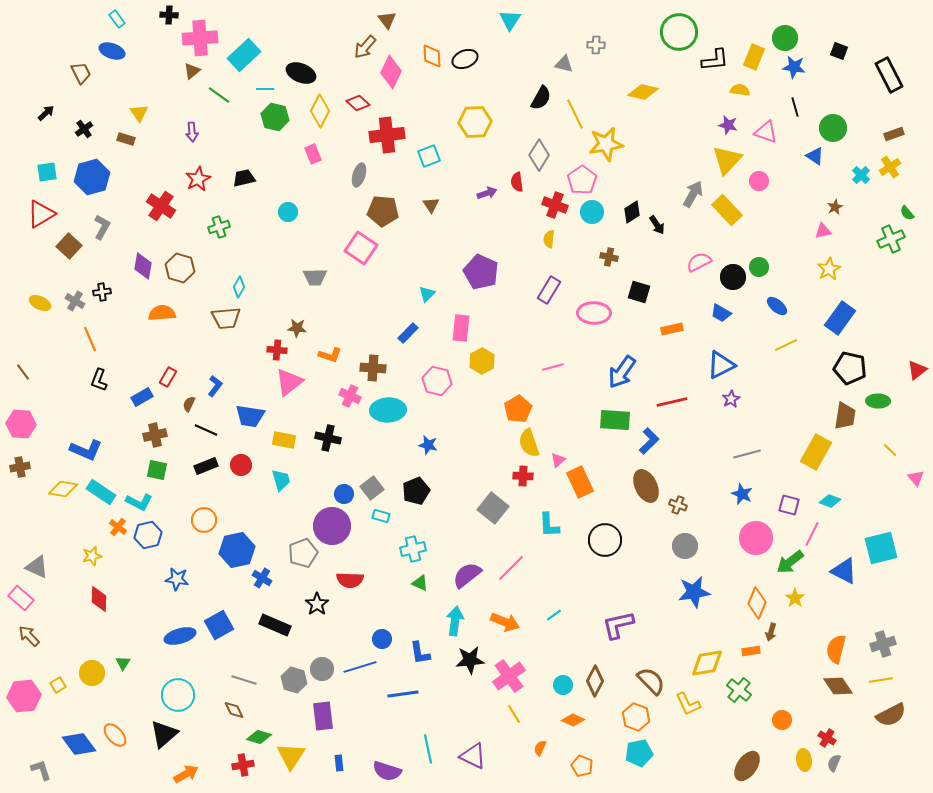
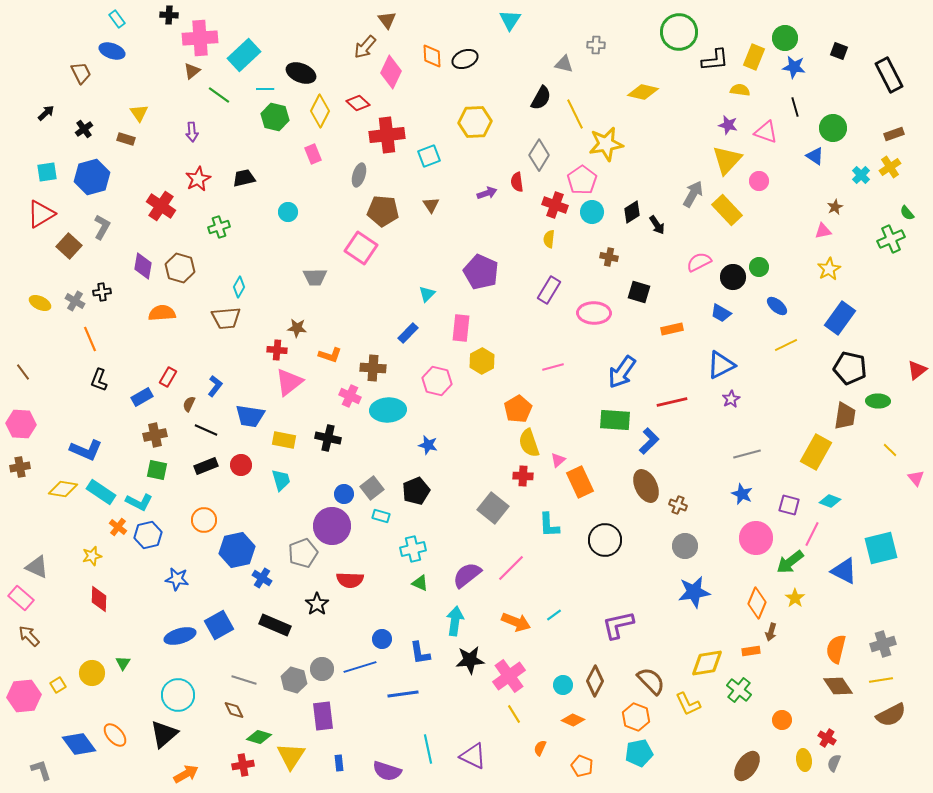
orange arrow at (505, 622): moved 11 px right
